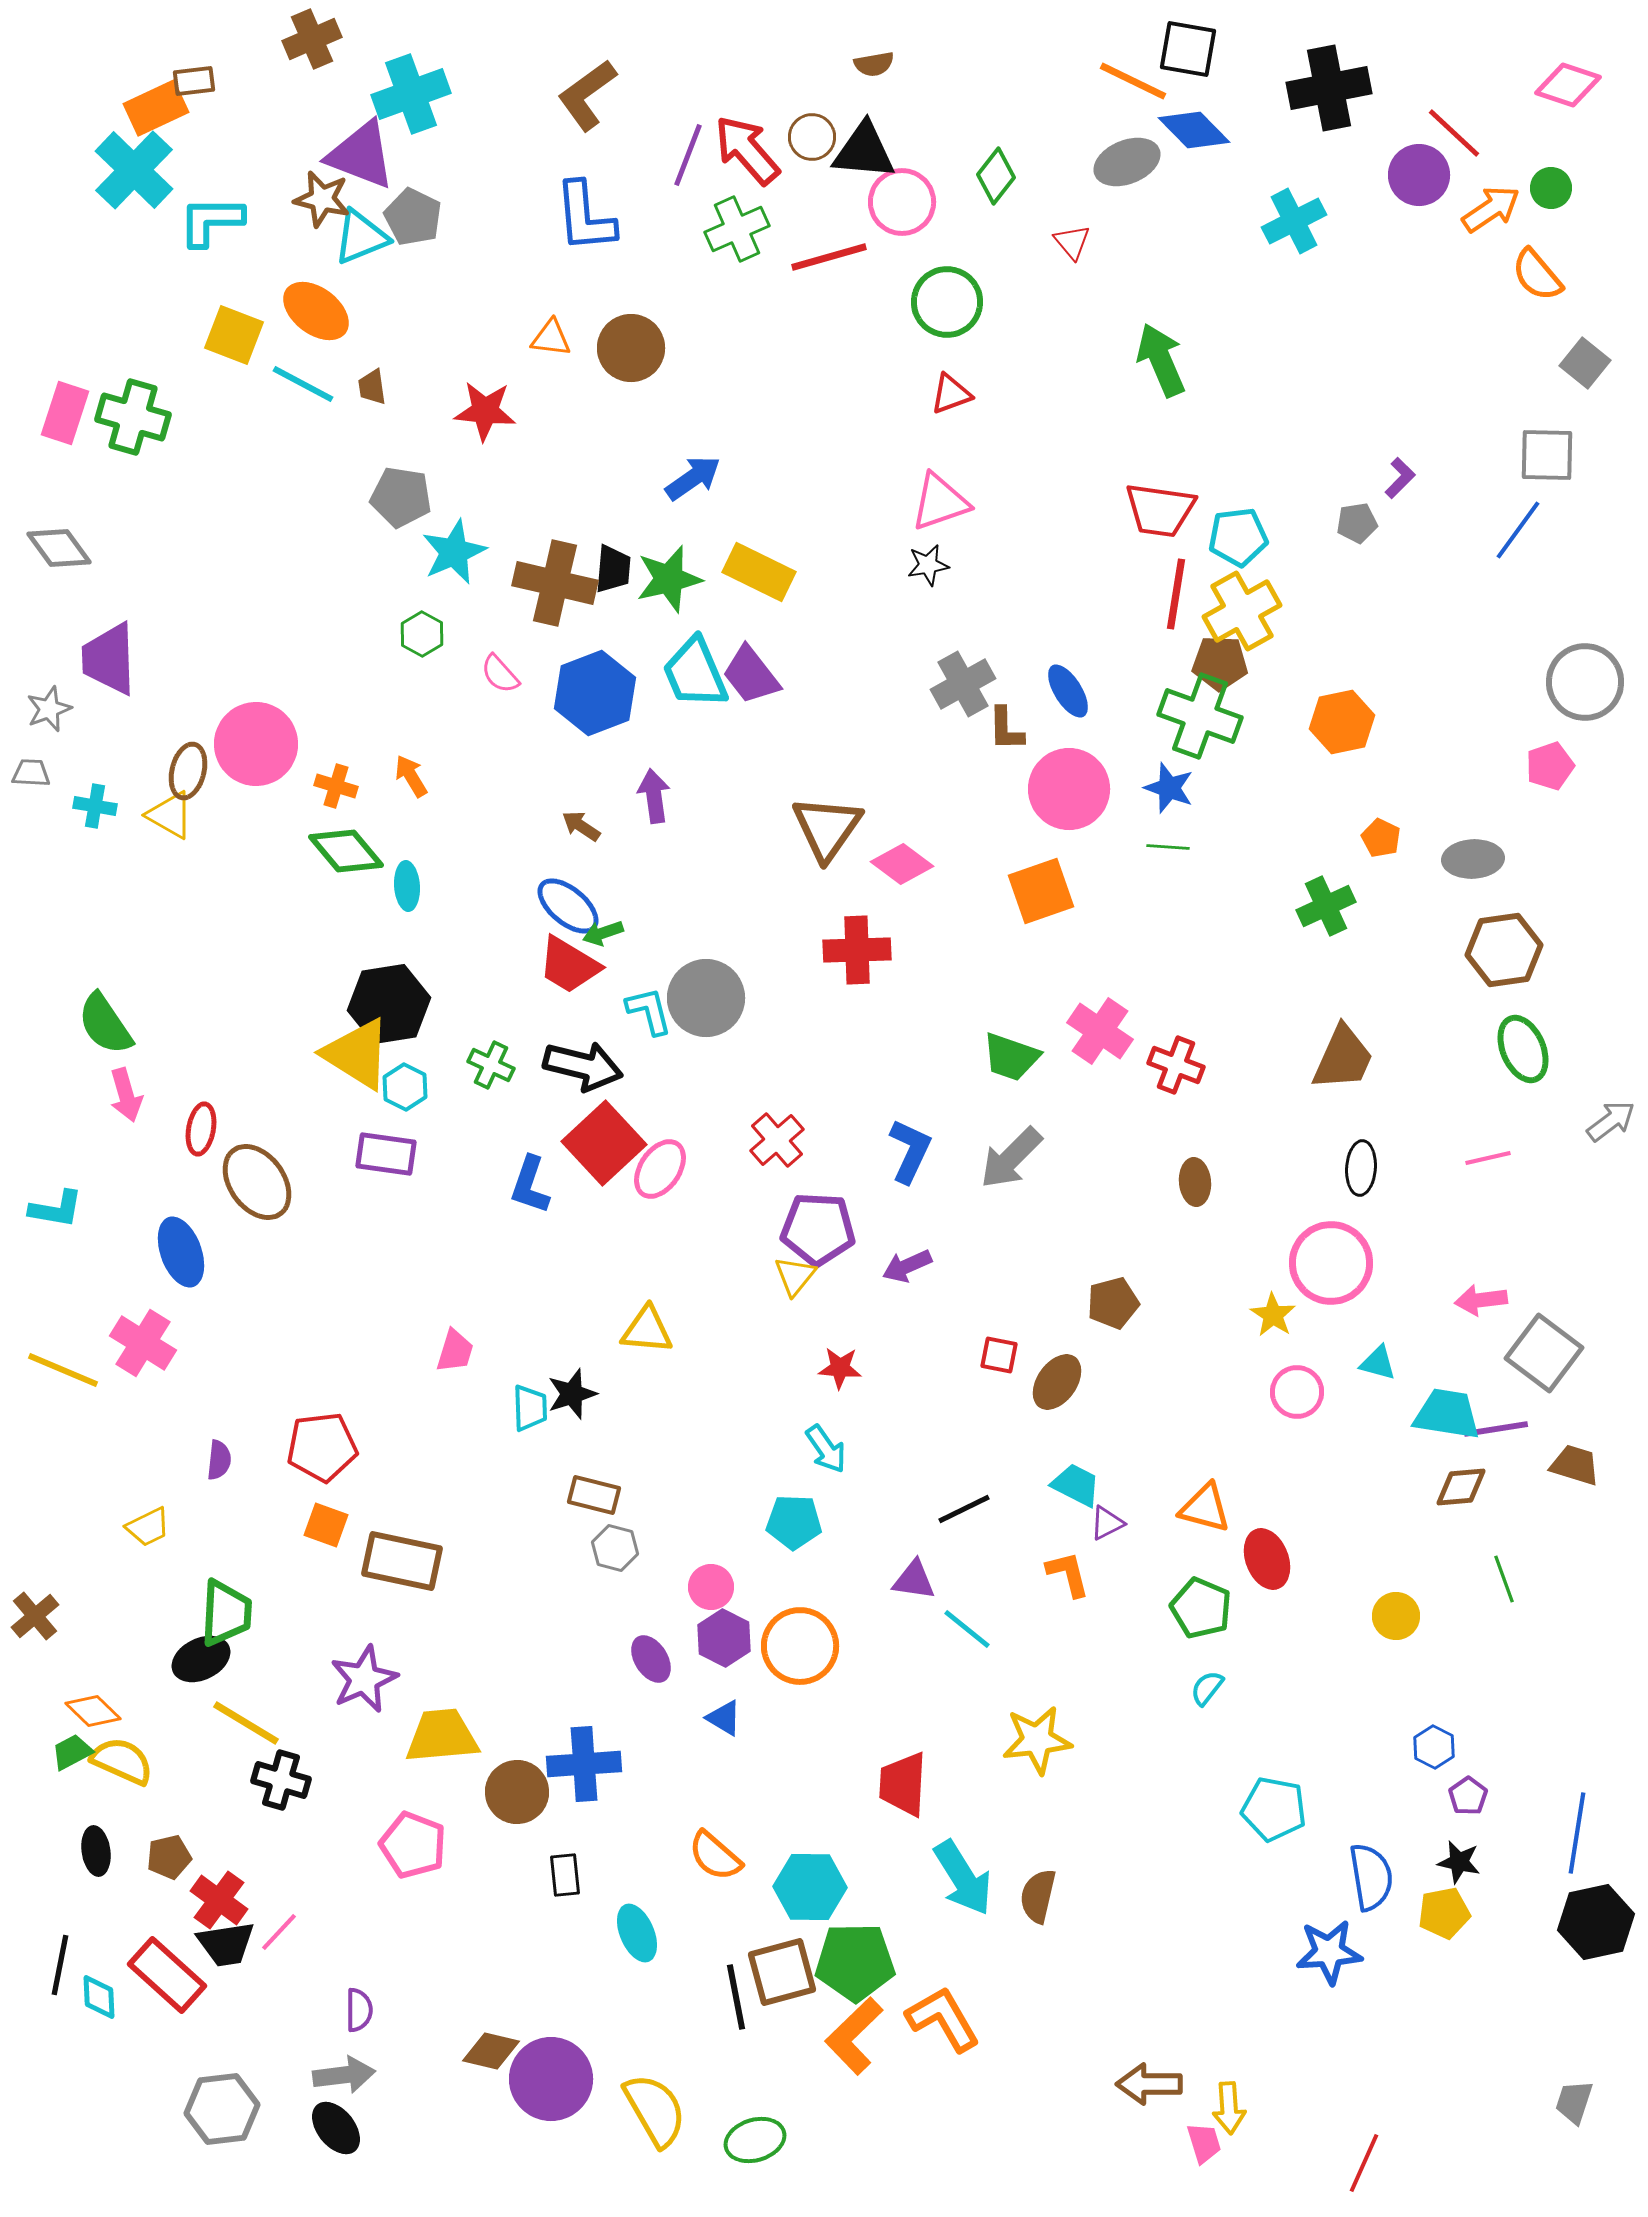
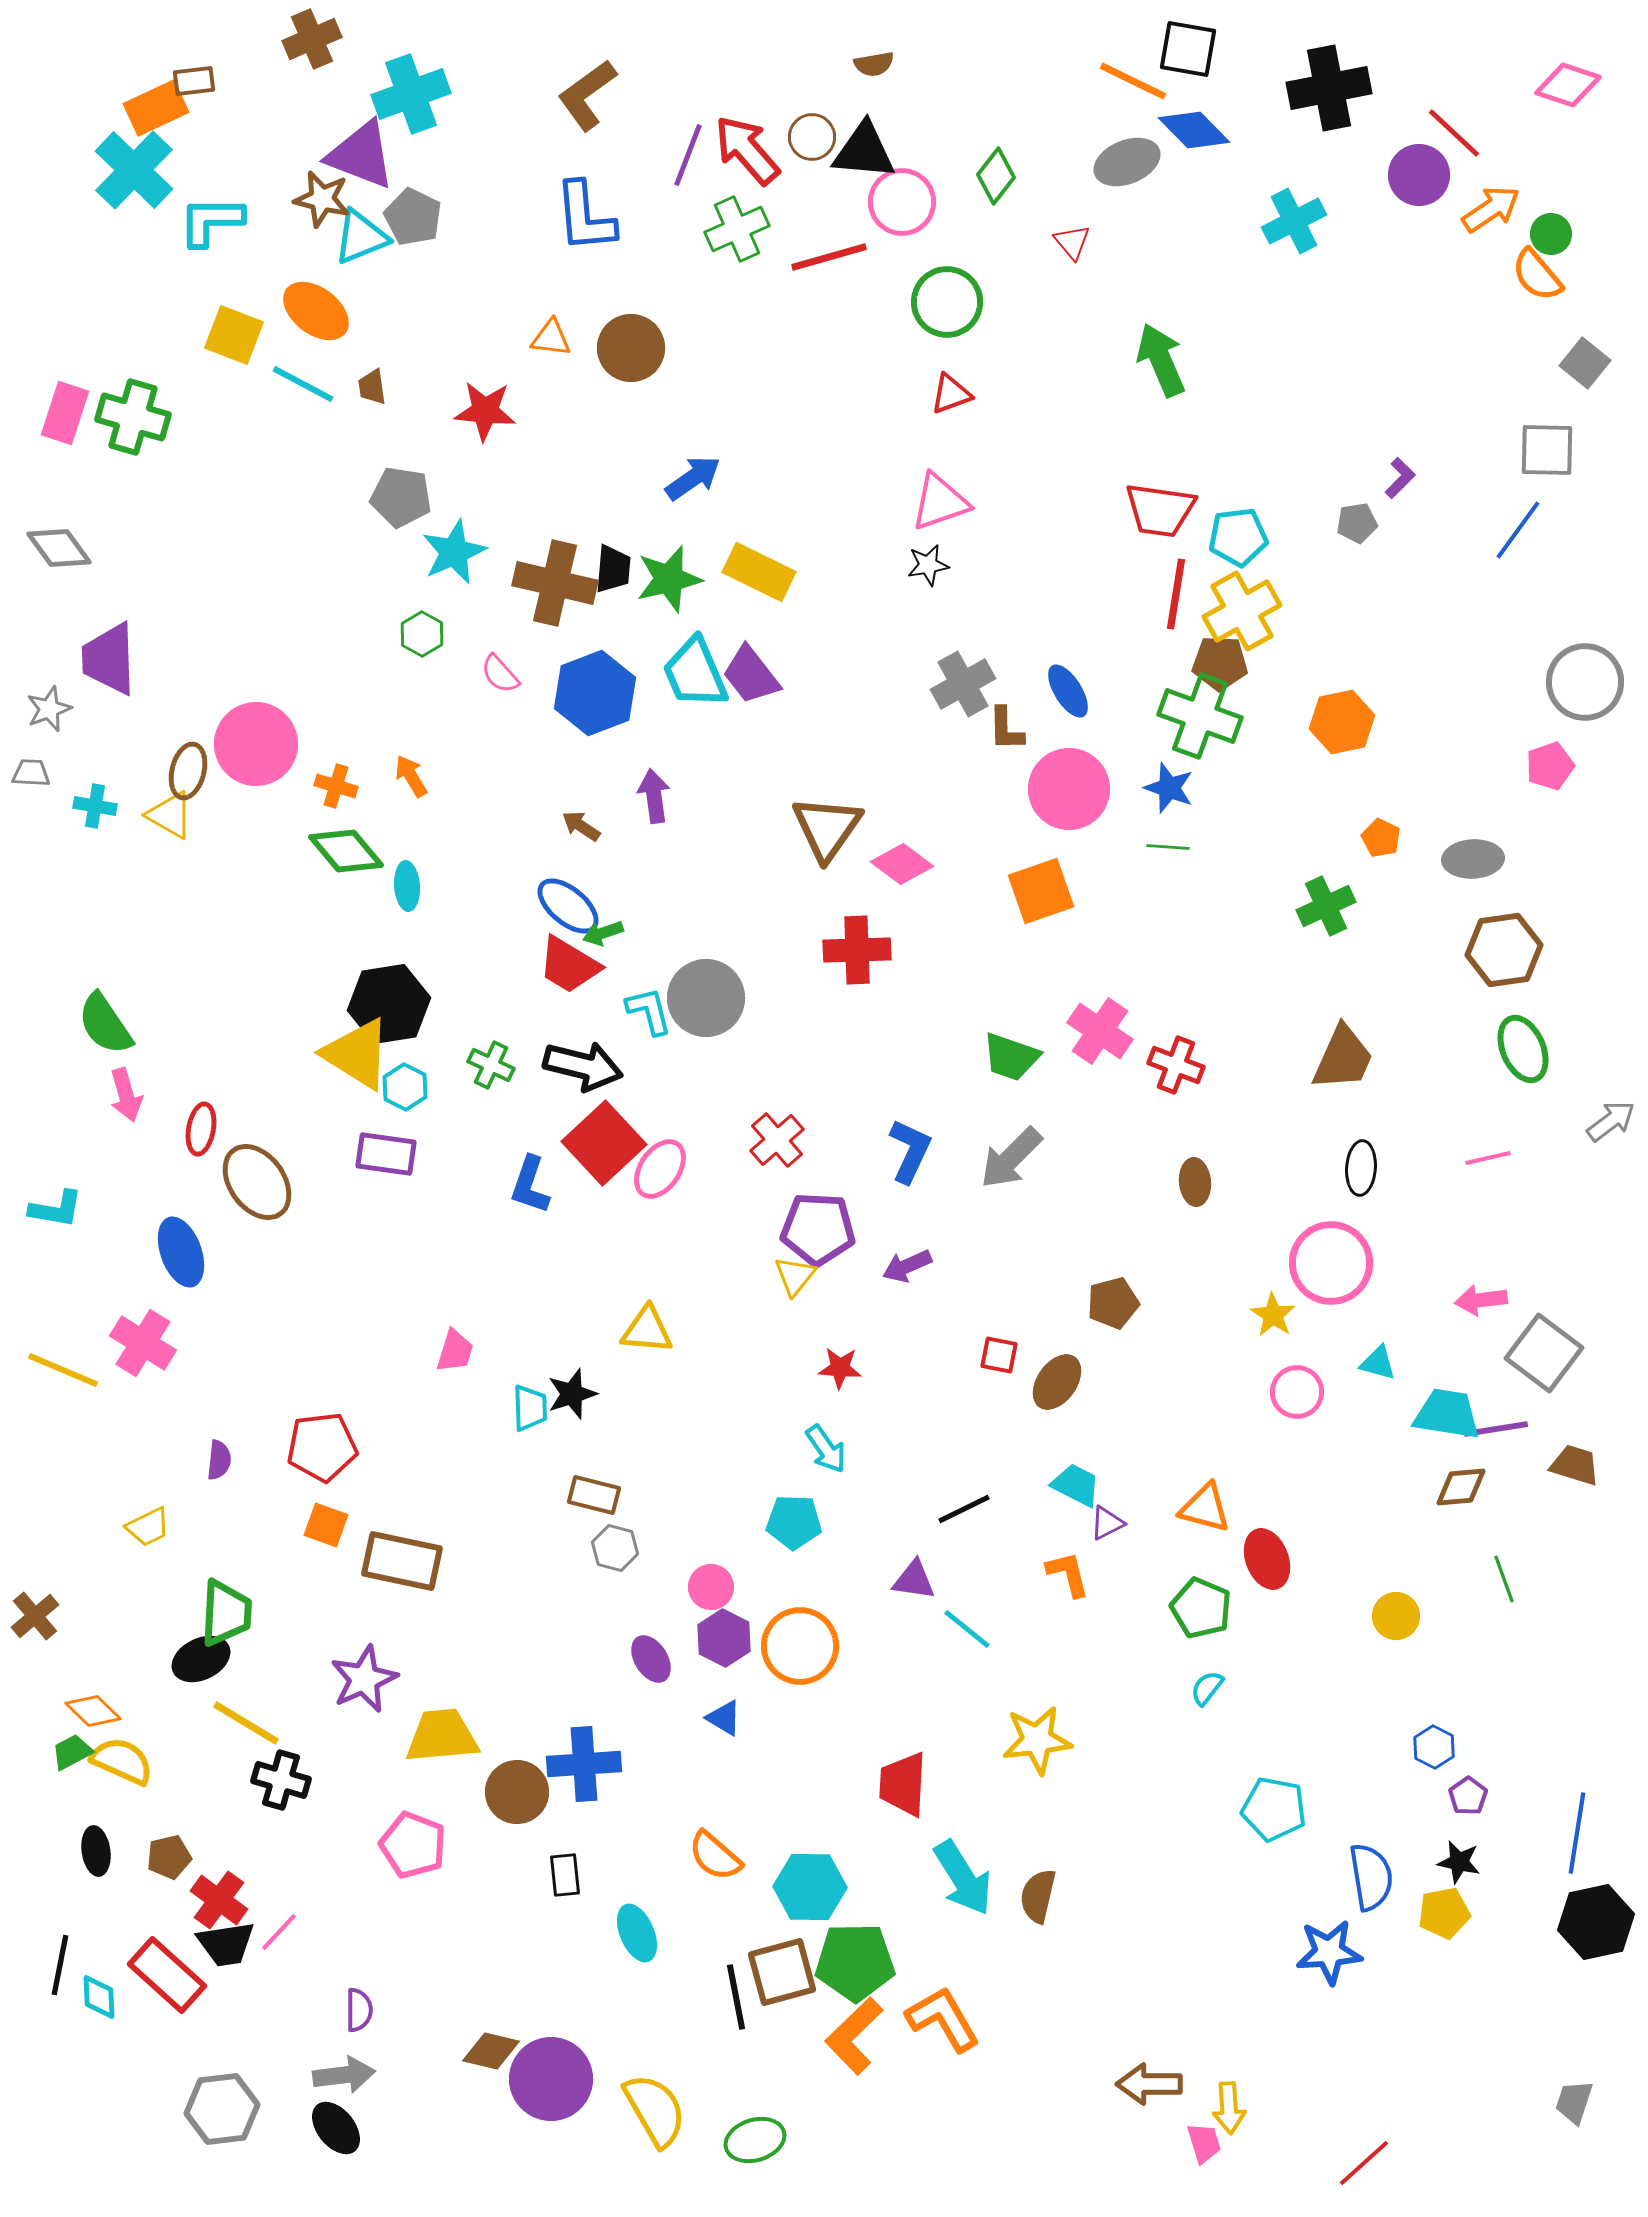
green circle at (1551, 188): moved 46 px down
gray square at (1547, 455): moved 5 px up
red line at (1364, 2163): rotated 24 degrees clockwise
